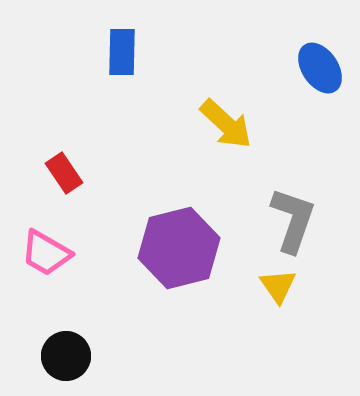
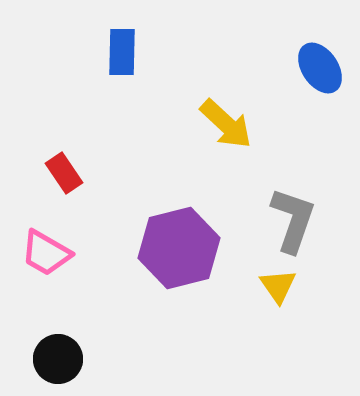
black circle: moved 8 px left, 3 px down
